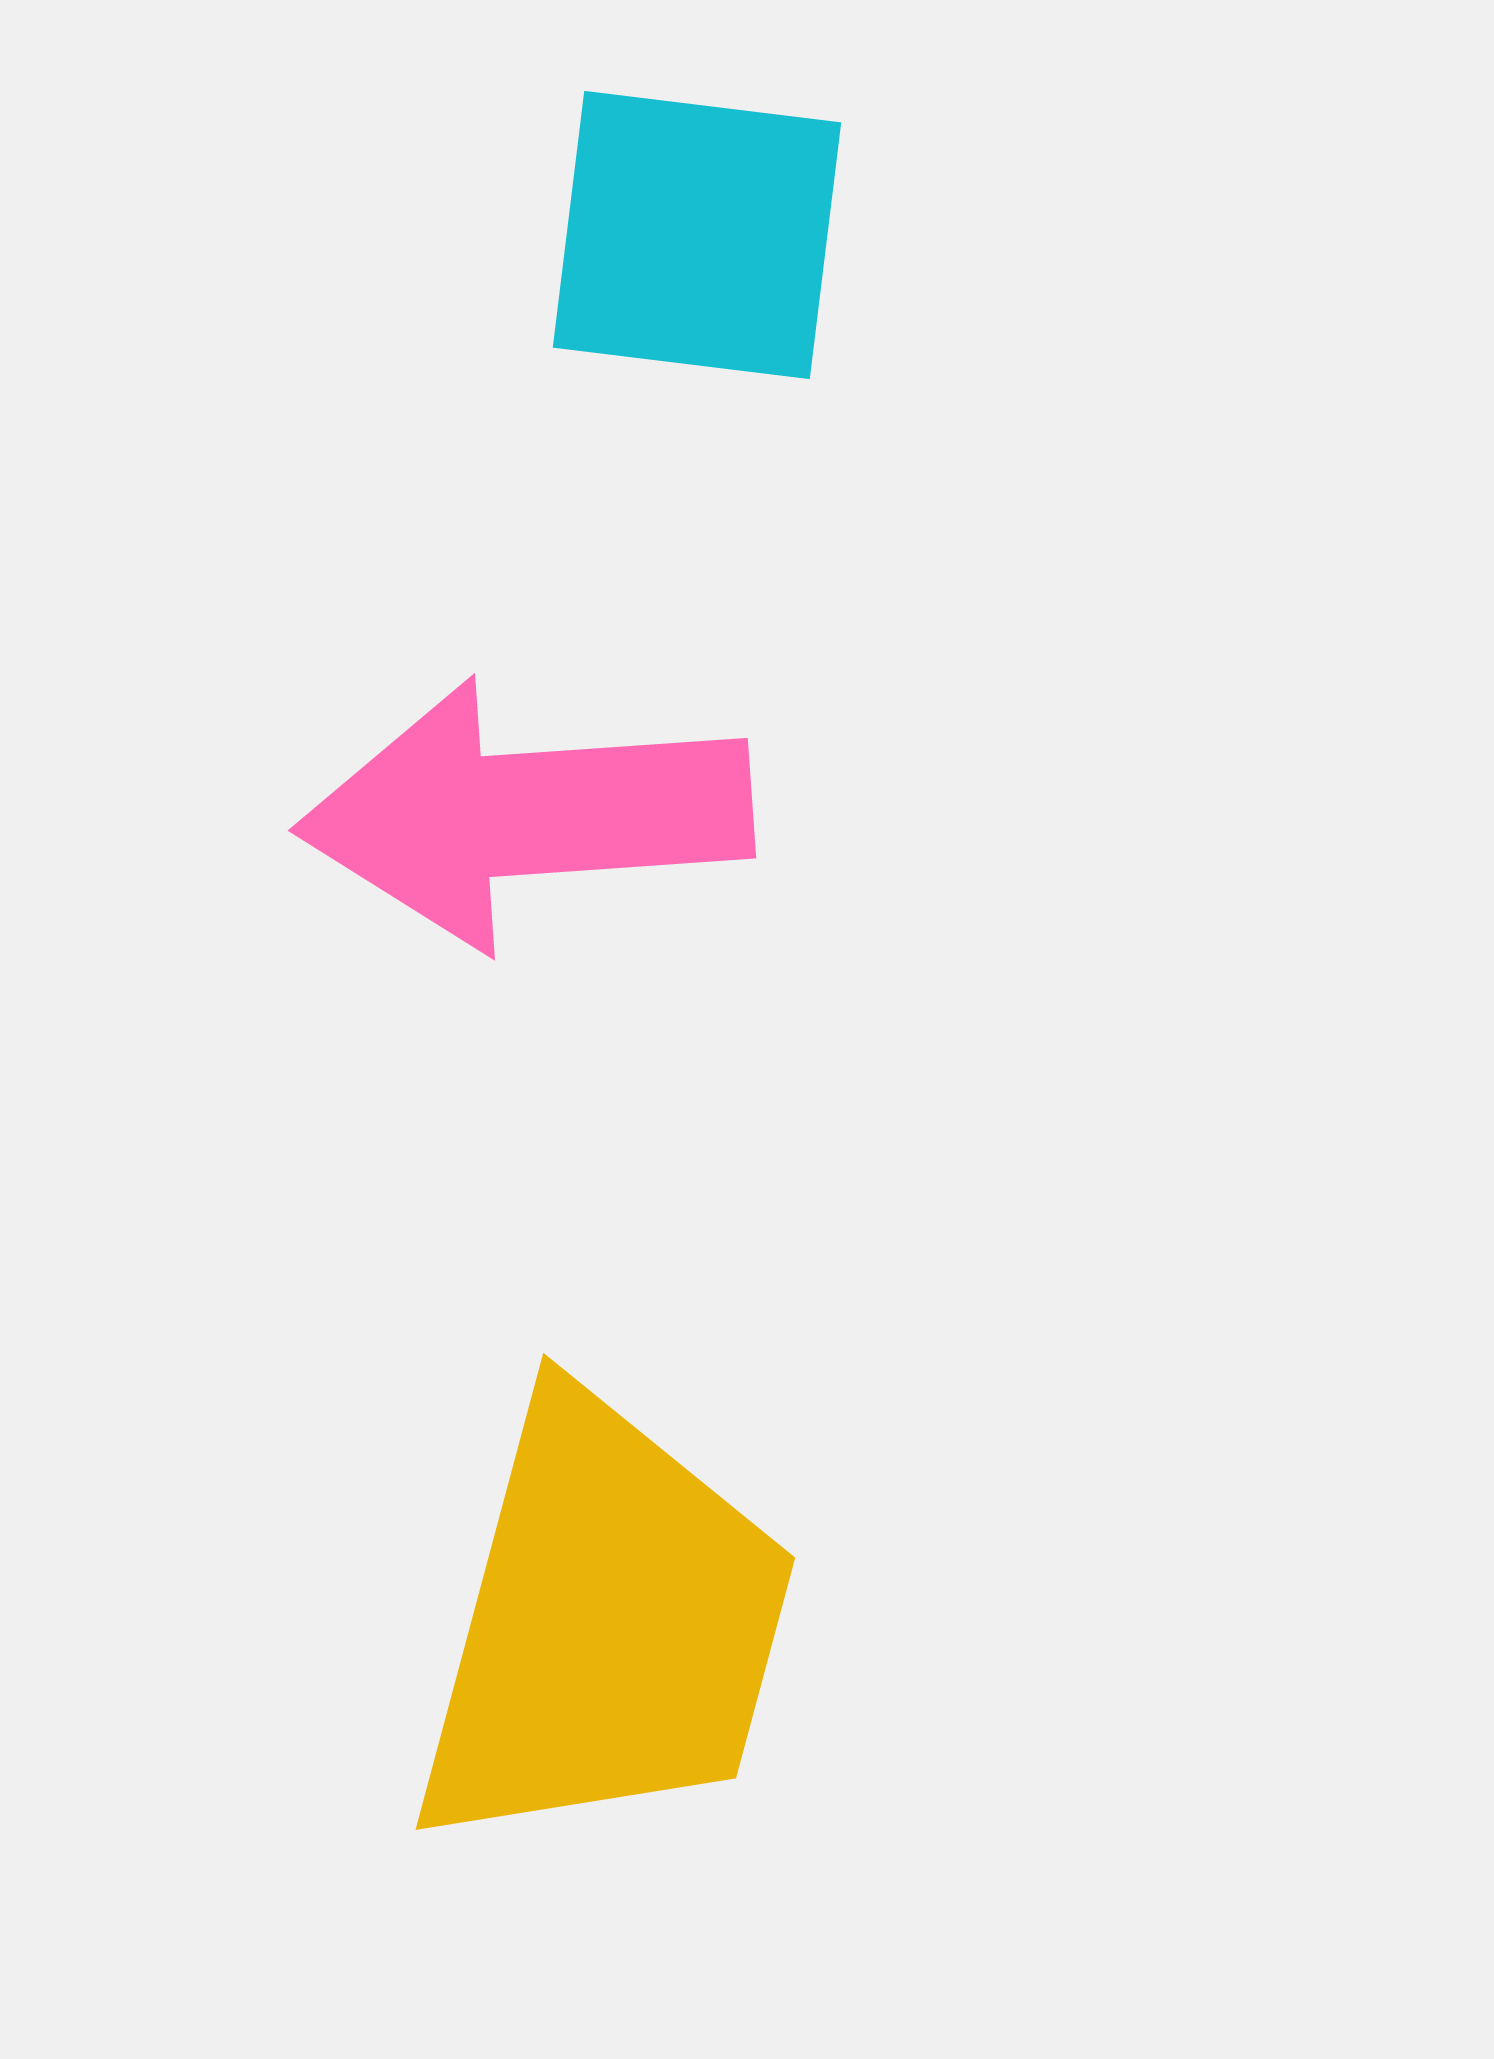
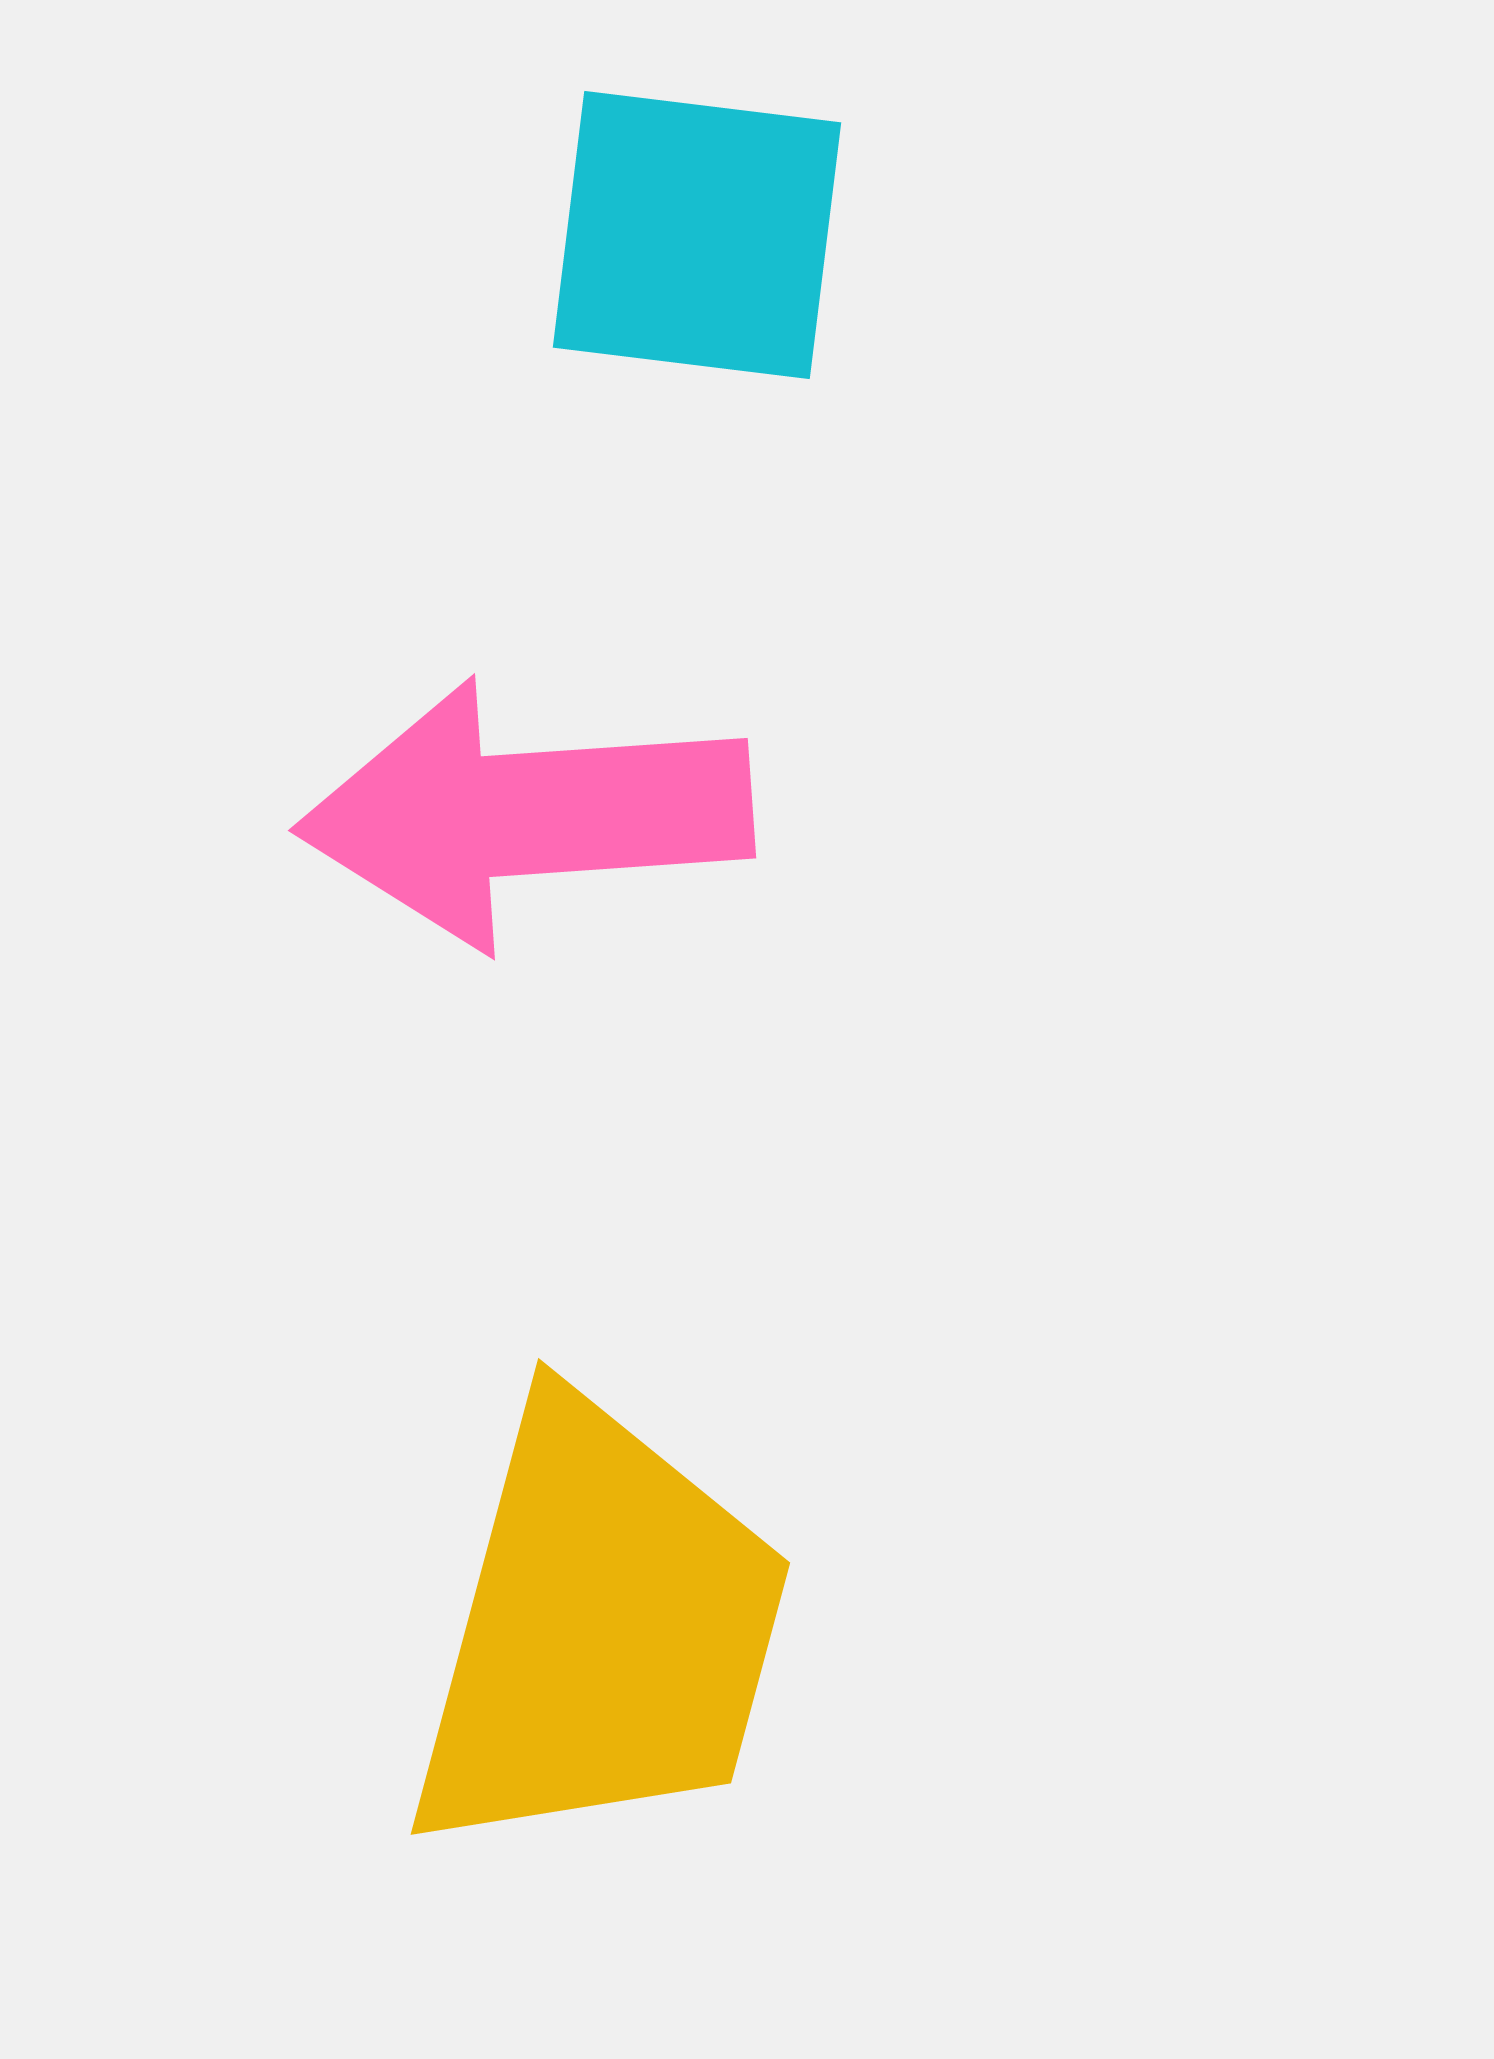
yellow trapezoid: moved 5 px left, 5 px down
